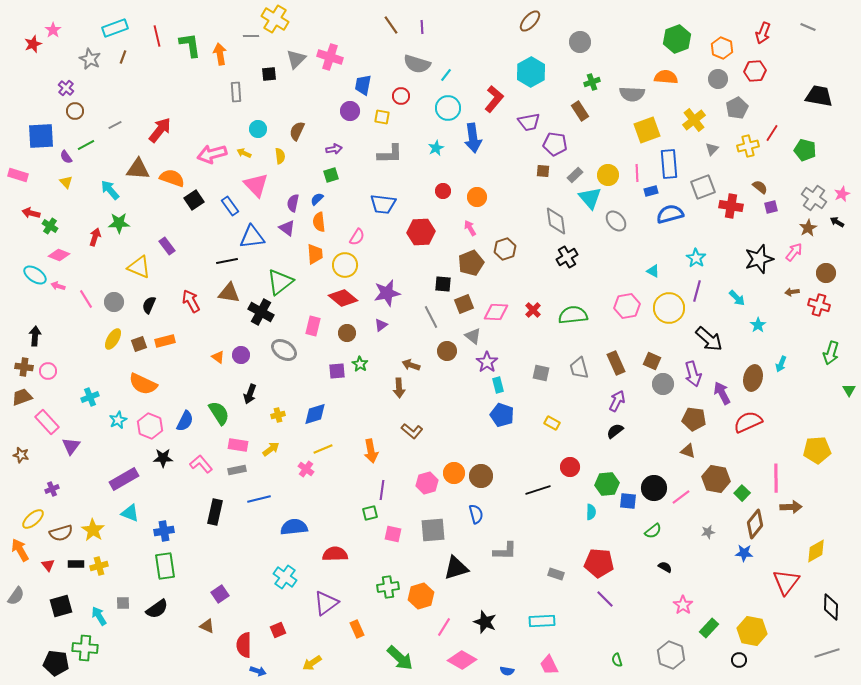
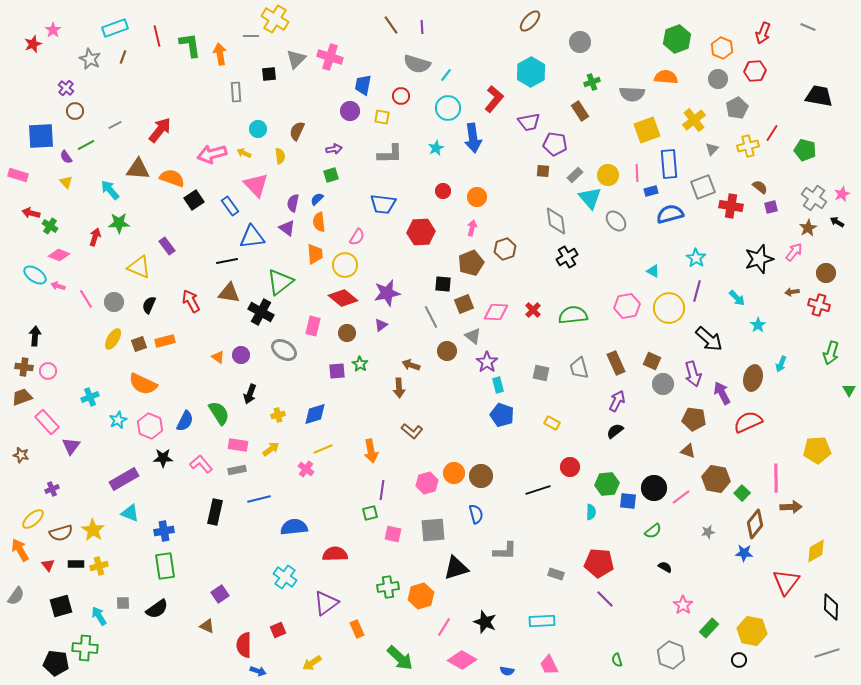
pink arrow at (470, 228): moved 2 px right; rotated 42 degrees clockwise
